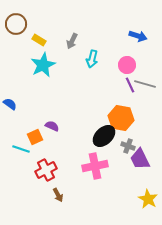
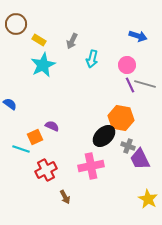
pink cross: moved 4 px left
brown arrow: moved 7 px right, 2 px down
